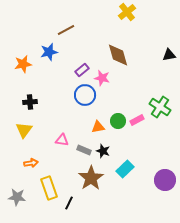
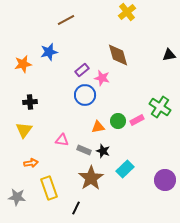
brown line: moved 10 px up
black line: moved 7 px right, 5 px down
